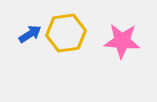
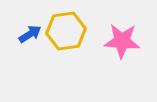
yellow hexagon: moved 2 px up
